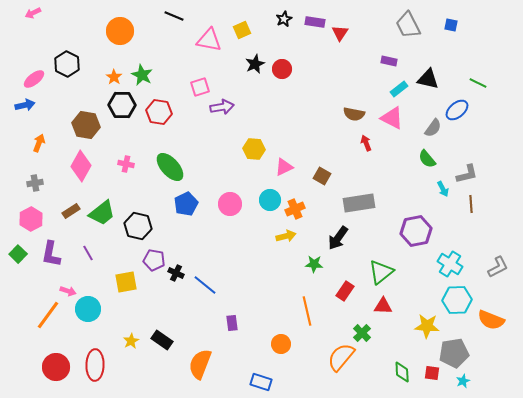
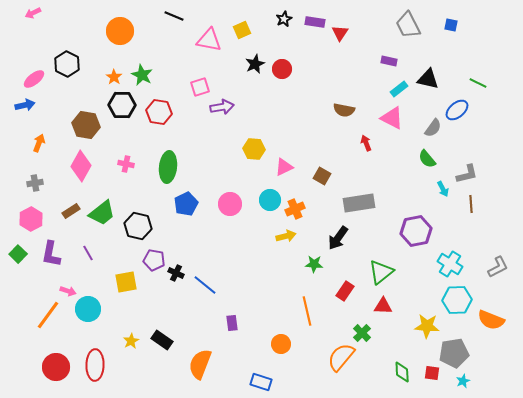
brown semicircle at (354, 114): moved 10 px left, 4 px up
green ellipse at (170, 167): moved 2 px left; rotated 48 degrees clockwise
